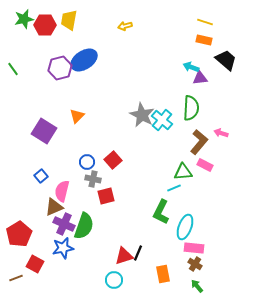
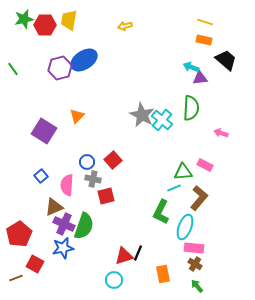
brown L-shape at (199, 142): moved 56 px down
pink semicircle at (62, 191): moved 5 px right, 6 px up; rotated 10 degrees counterclockwise
